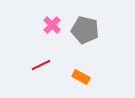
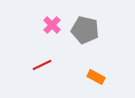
red line: moved 1 px right
orange rectangle: moved 15 px right
